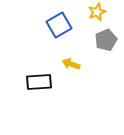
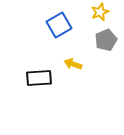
yellow star: moved 3 px right
yellow arrow: moved 2 px right
black rectangle: moved 4 px up
